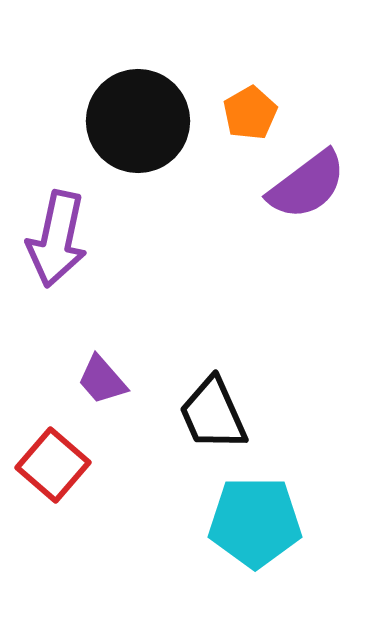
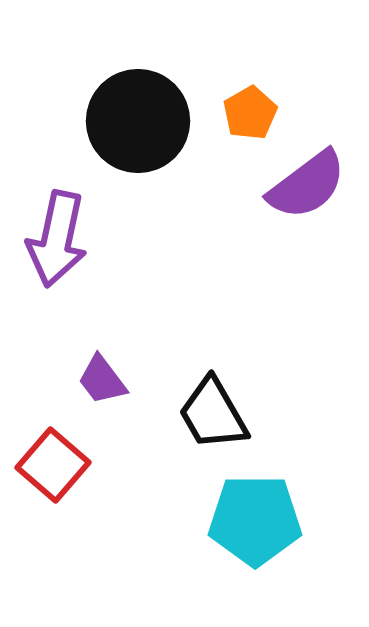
purple trapezoid: rotated 4 degrees clockwise
black trapezoid: rotated 6 degrees counterclockwise
cyan pentagon: moved 2 px up
